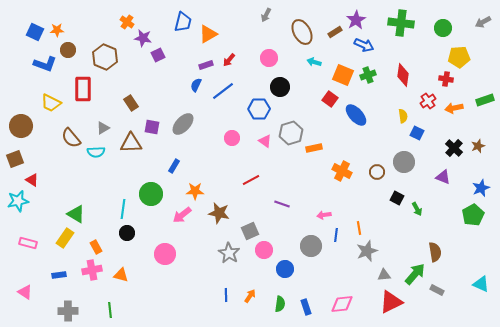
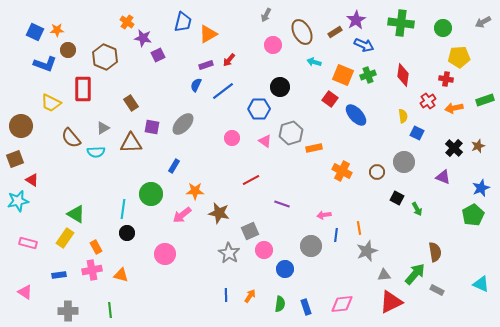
pink circle at (269, 58): moved 4 px right, 13 px up
